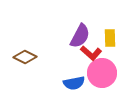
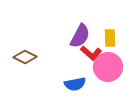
pink circle: moved 6 px right, 6 px up
blue semicircle: moved 1 px right, 1 px down
